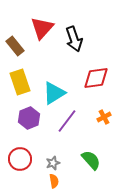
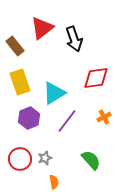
red triangle: rotated 10 degrees clockwise
gray star: moved 8 px left, 5 px up
orange semicircle: moved 1 px down
